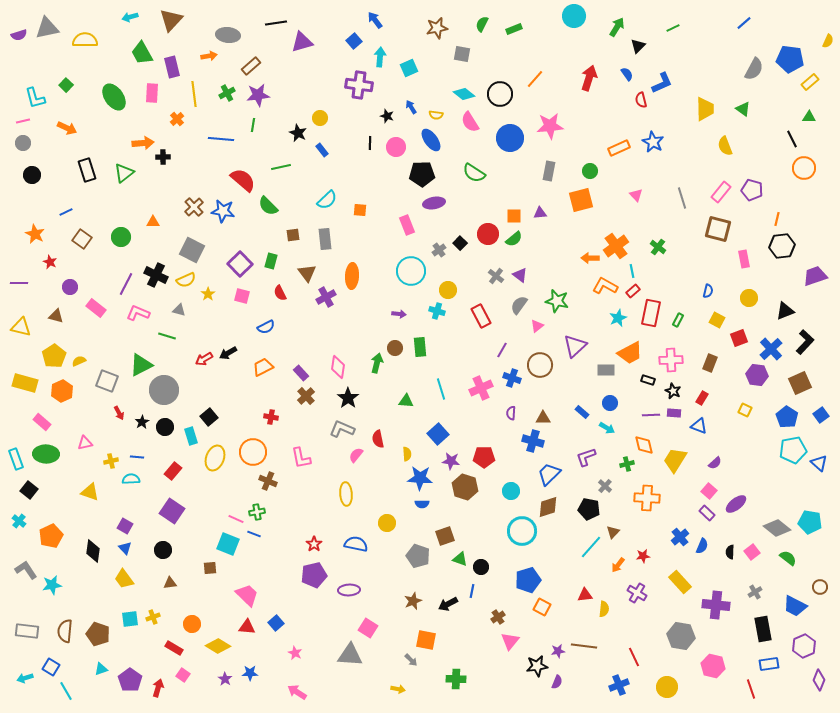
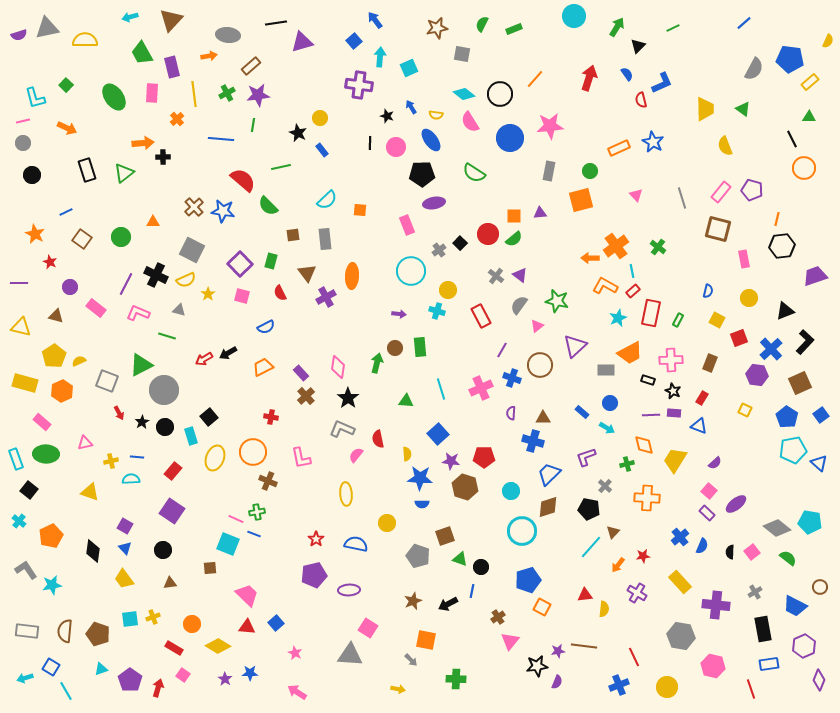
red star at (314, 544): moved 2 px right, 5 px up
